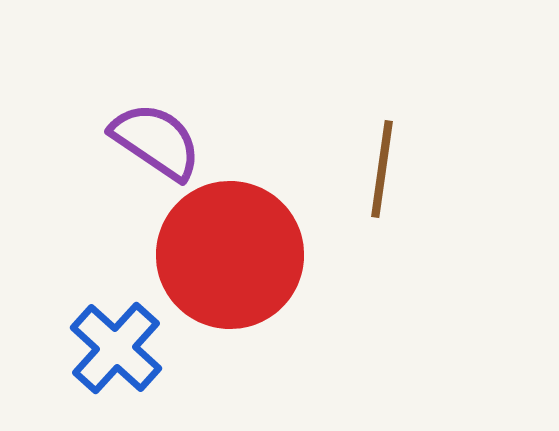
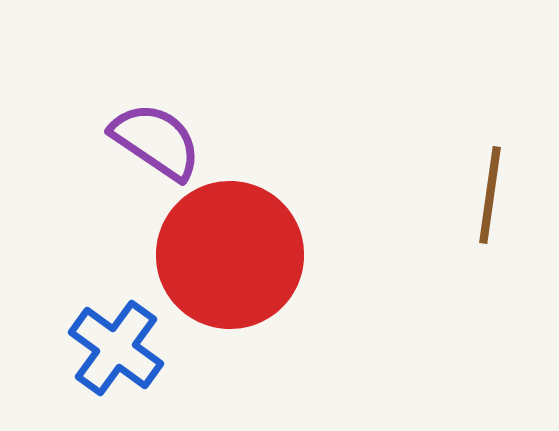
brown line: moved 108 px right, 26 px down
blue cross: rotated 6 degrees counterclockwise
